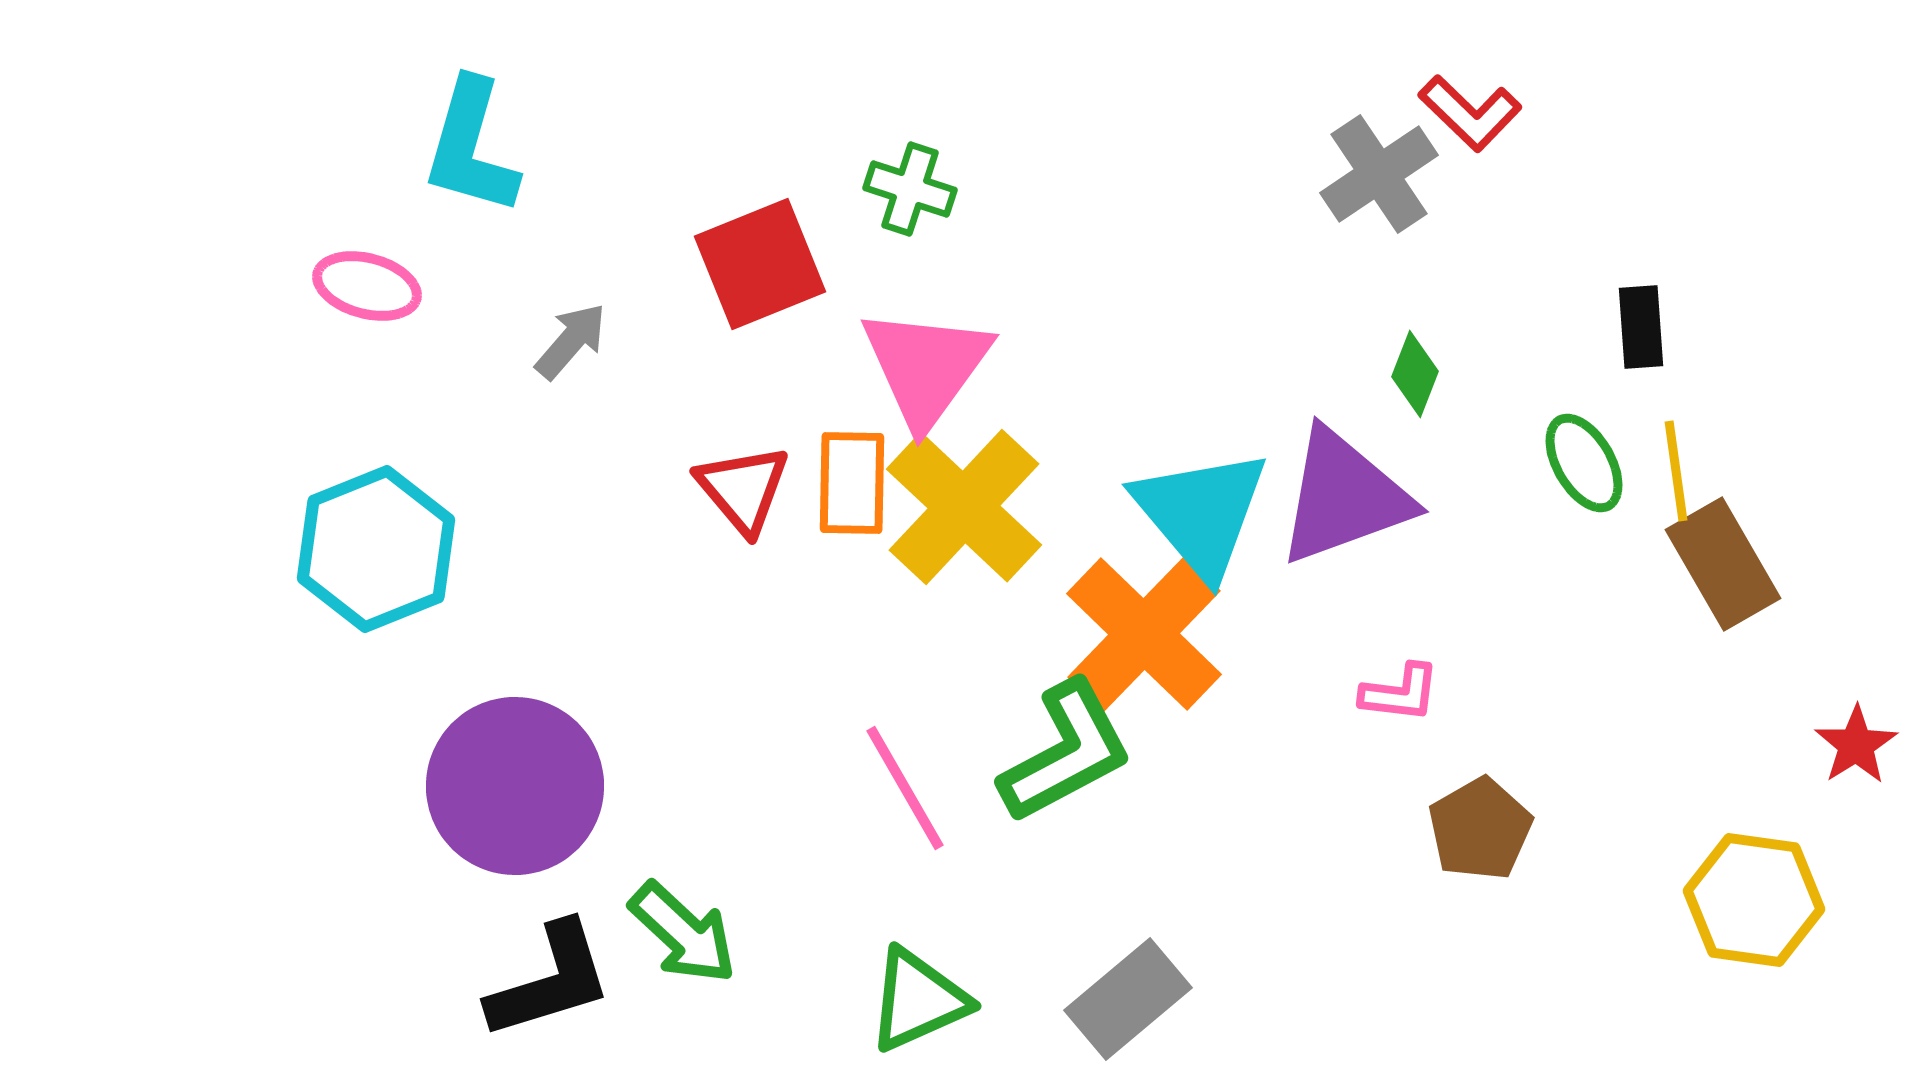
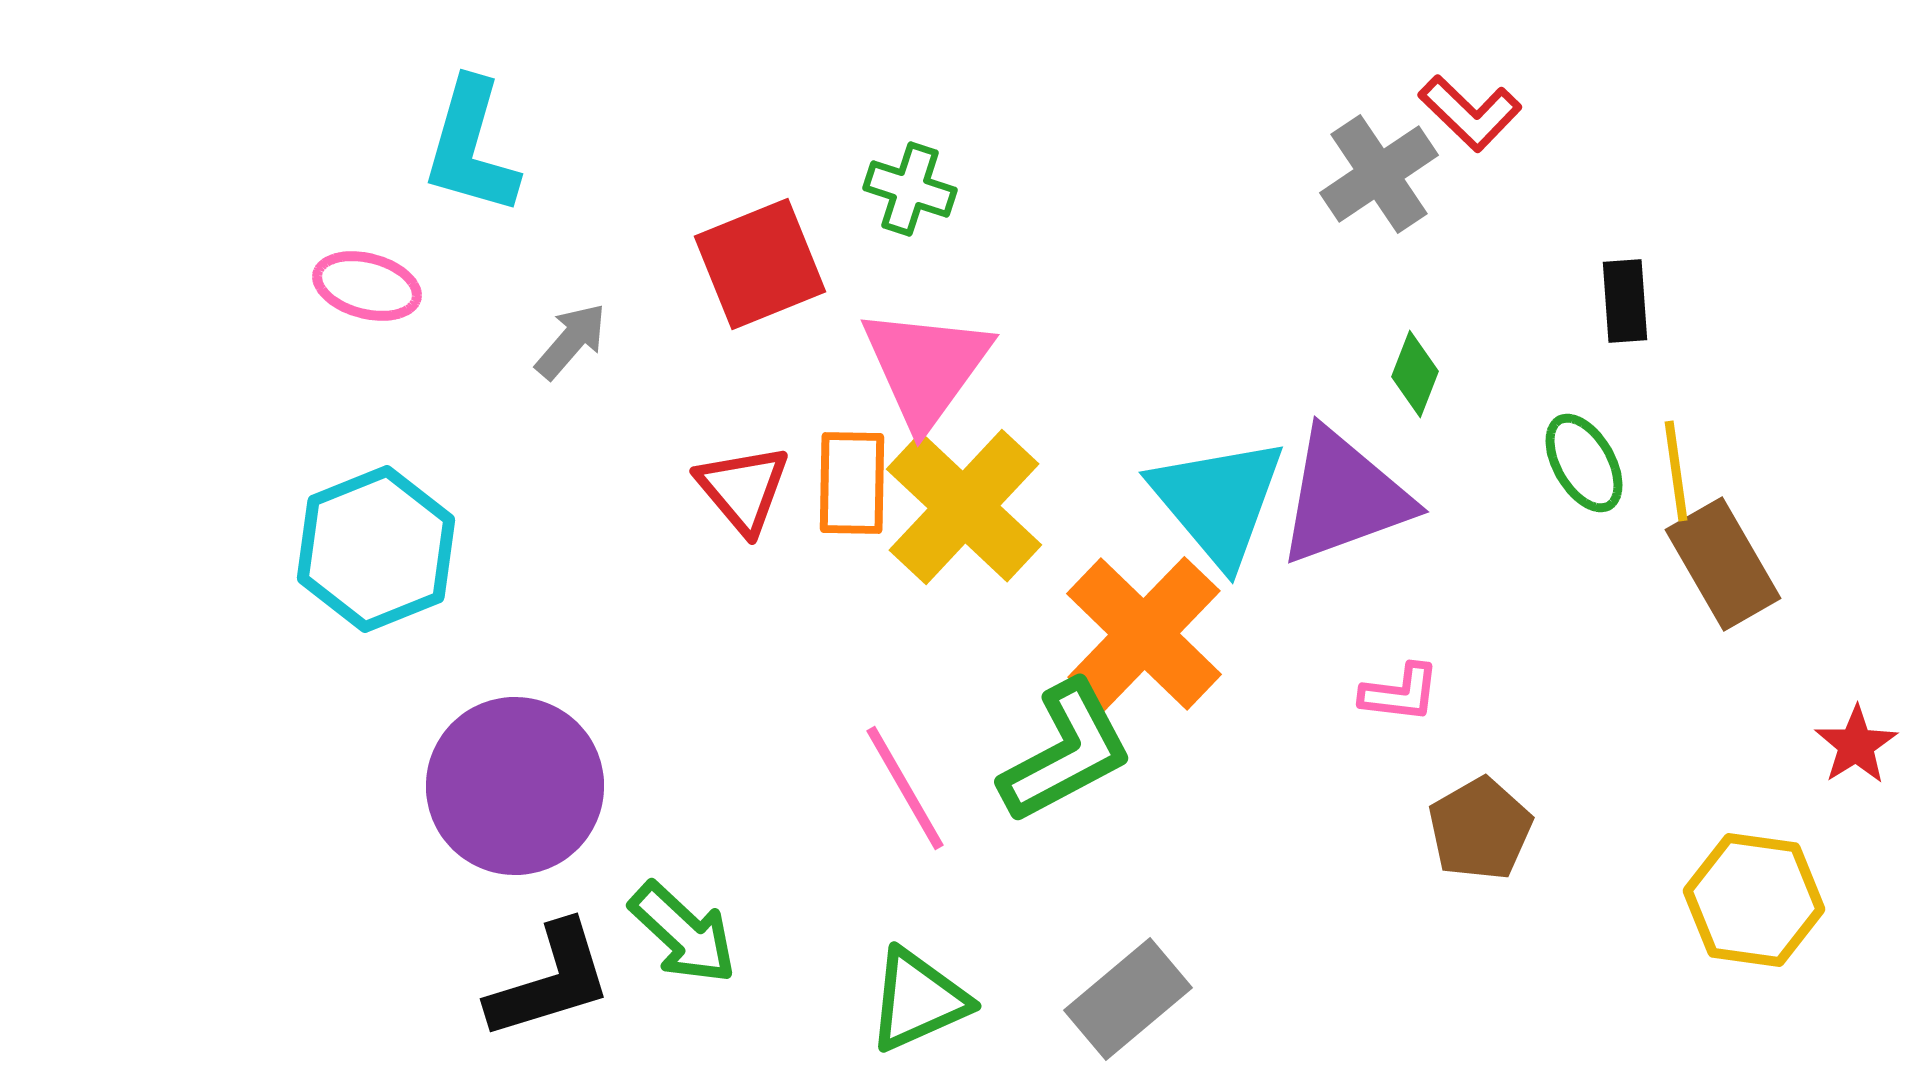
black rectangle: moved 16 px left, 26 px up
cyan triangle: moved 17 px right, 12 px up
